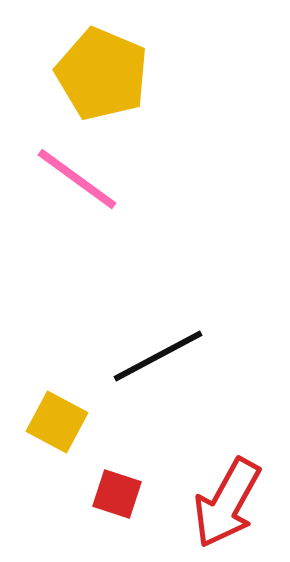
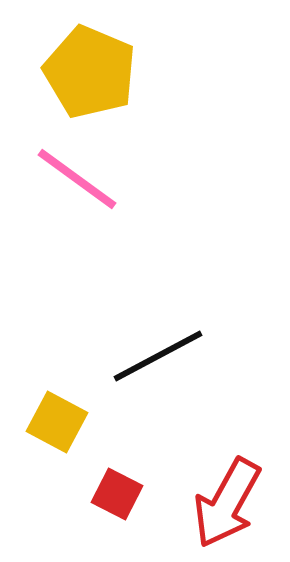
yellow pentagon: moved 12 px left, 2 px up
red square: rotated 9 degrees clockwise
